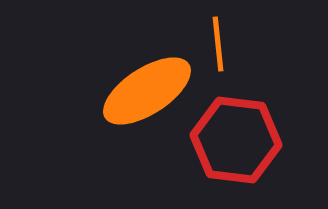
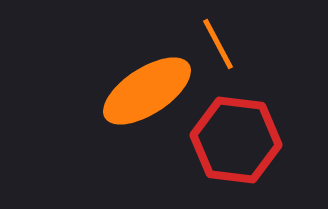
orange line: rotated 22 degrees counterclockwise
